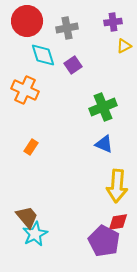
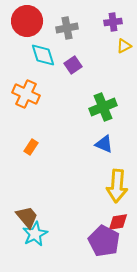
orange cross: moved 1 px right, 4 px down
